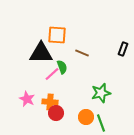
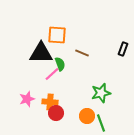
green semicircle: moved 2 px left, 3 px up
pink star: rotated 28 degrees clockwise
orange circle: moved 1 px right, 1 px up
